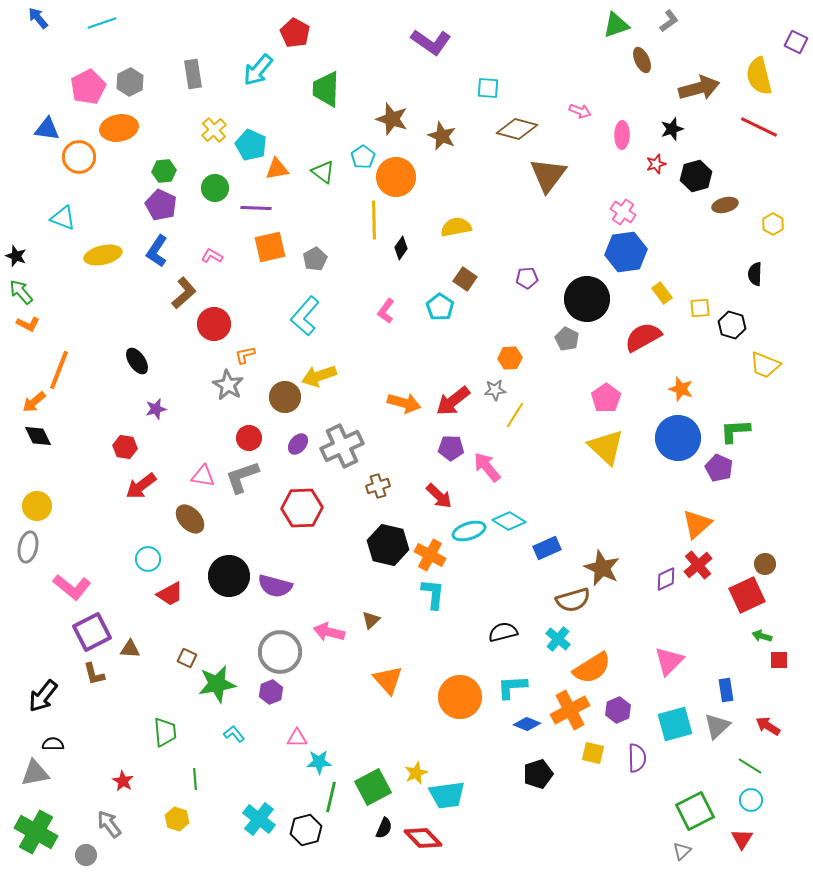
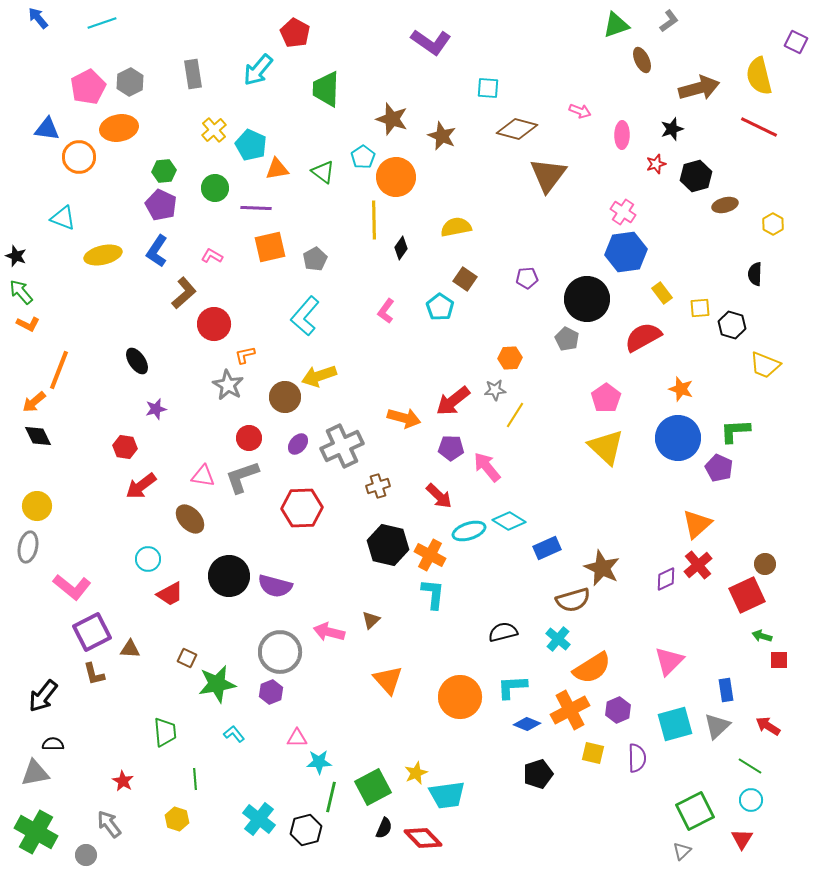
orange arrow at (404, 403): moved 15 px down
